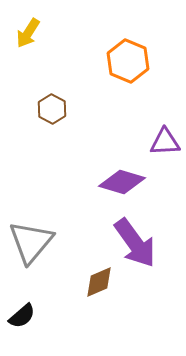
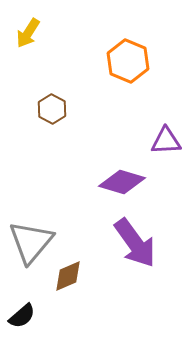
purple triangle: moved 1 px right, 1 px up
brown diamond: moved 31 px left, 6 px up
